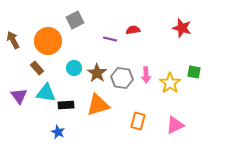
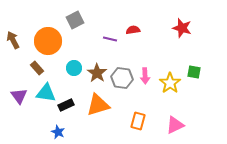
pink arrow: moved 1 px left, 1 px down
black rectangle: rotated 21 degrees counterclockwise
